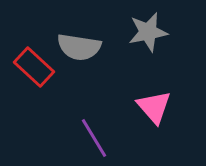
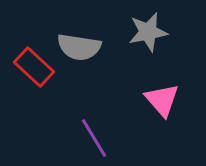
pink triangle: moved 8 px right, 7 px up
